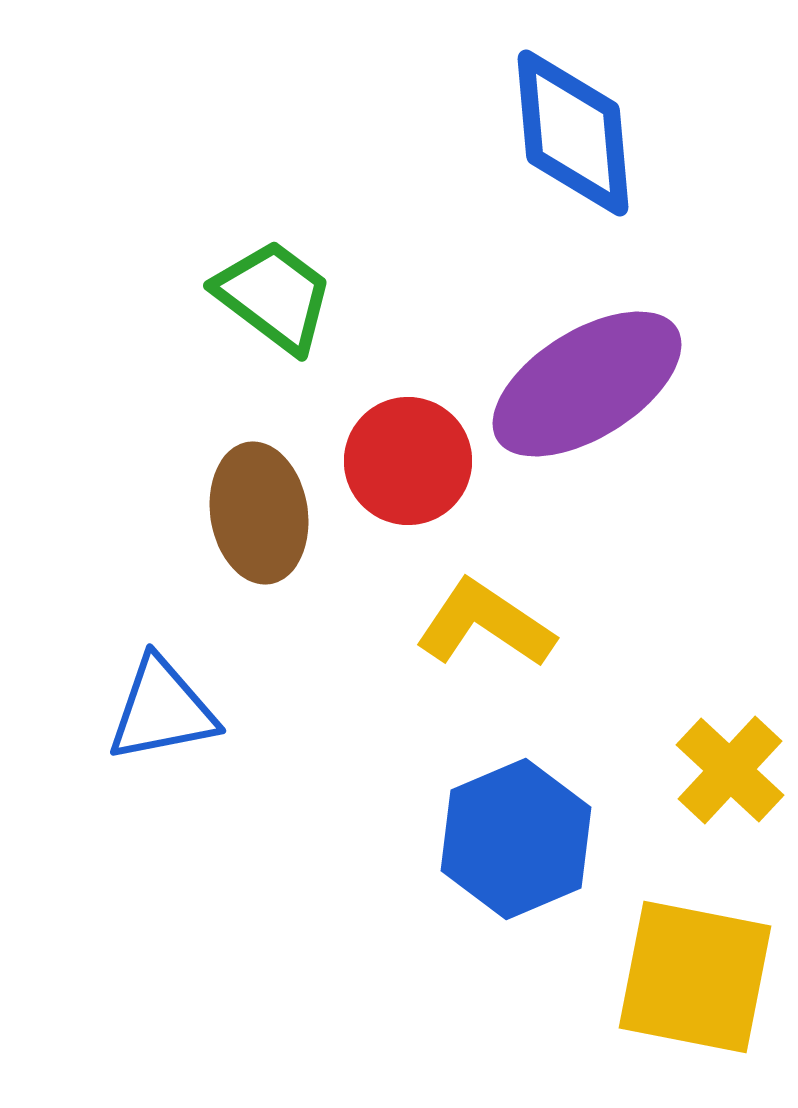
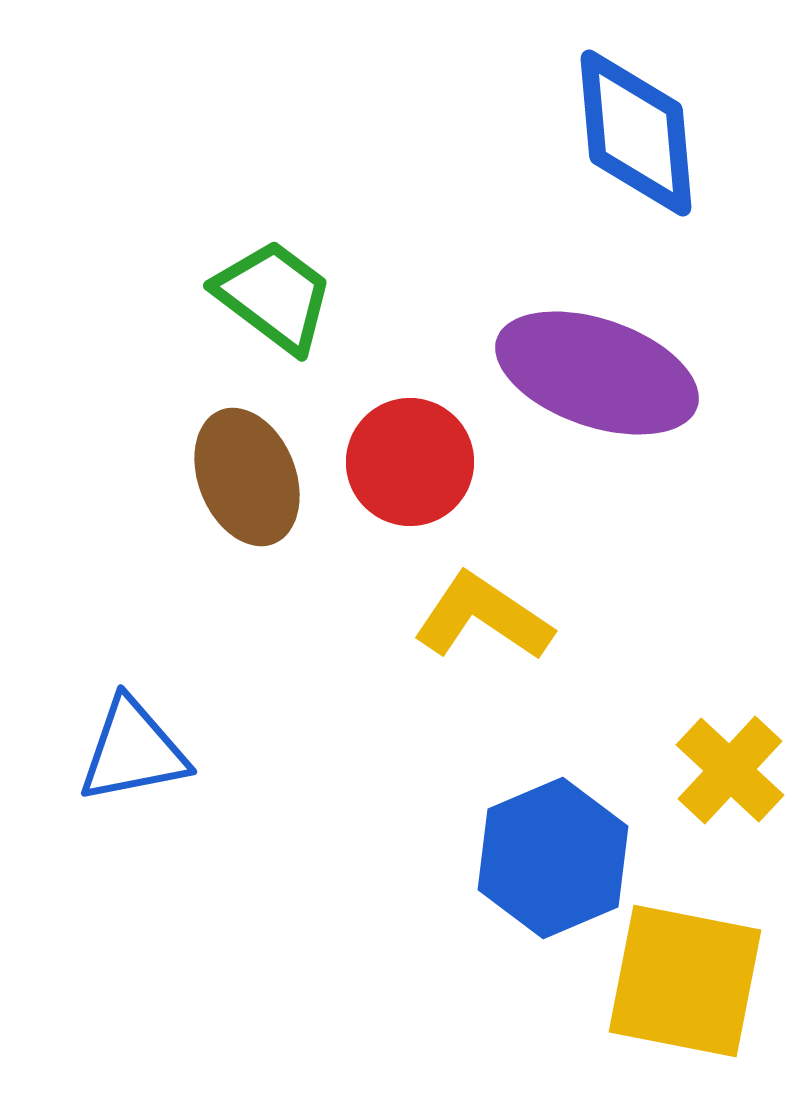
blue diamond: moved 63 px right
purple ellipse: moved 10 px right, 11 px up; rotated 51 degrees clockwise
red circle: moved 2 px right, 1 px down
brown ellipse: moved 12 px left, 36 px up; rotated 13 degrees counterclockwise
yellow L-shape: moved 2 px left, 7 px up
blue triangle: moved 29 px left, 41 px down
blue hexagon: moved 37 px right, 19 px down
yellow square: moved 10 px left, 4 px down
